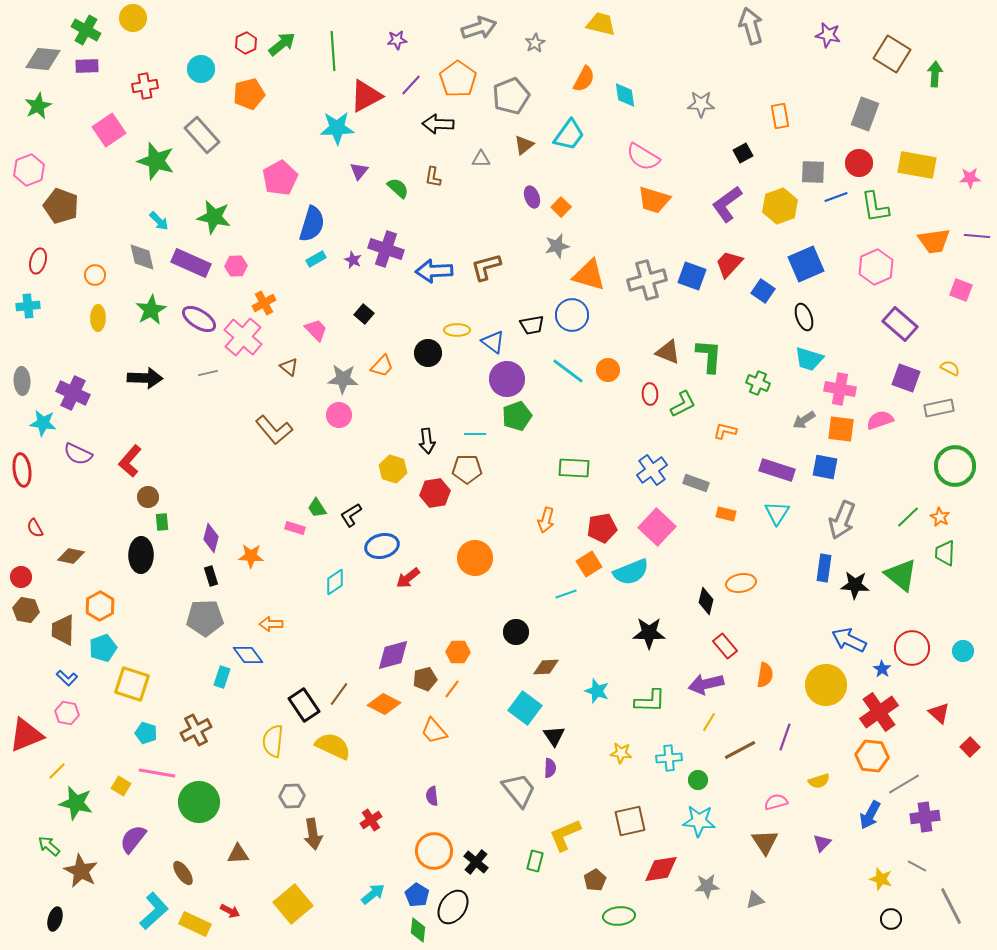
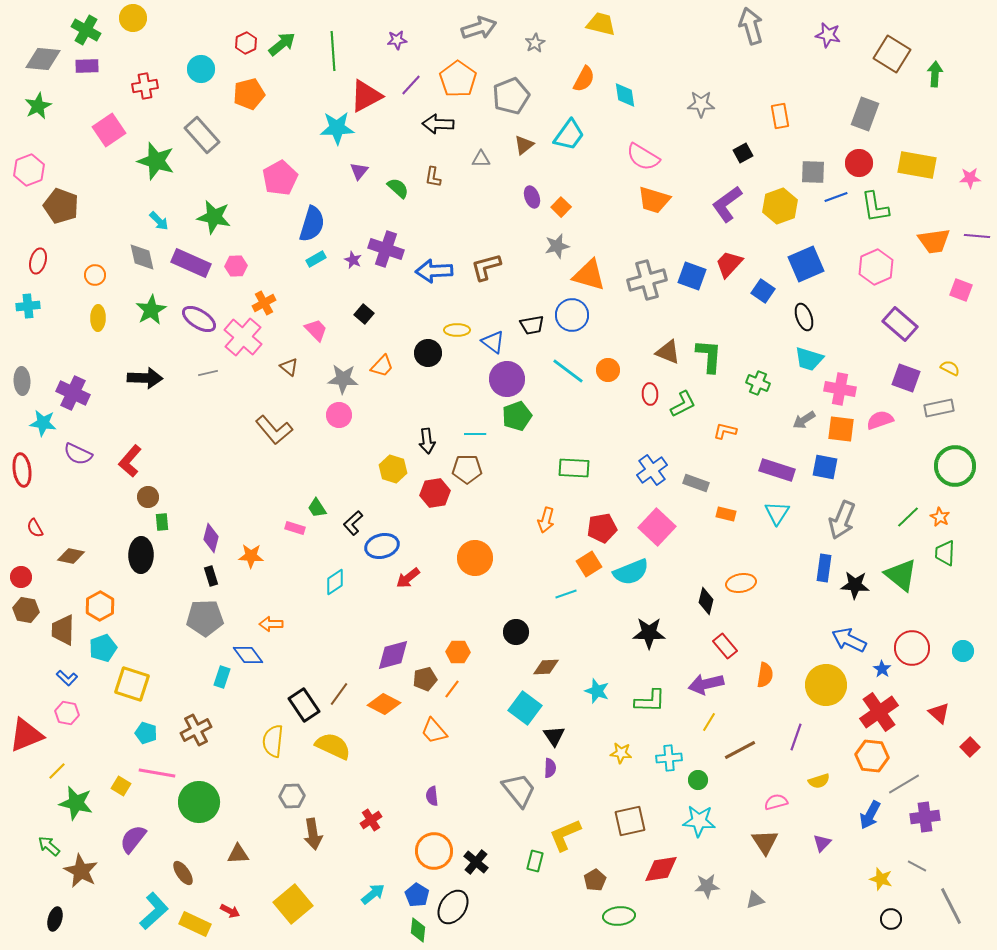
black L-shape at (351, 515): moved 2 px right, 8 px down; rotated 10 degrees counterclockwise
purple line at (785, 737): moved 11 px right
